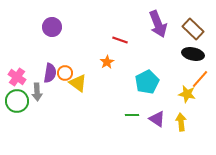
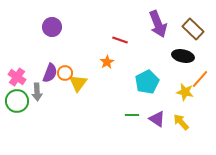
black ellipse: moved 10 px left, 2 px down
purple semicircle: rotated 12 degrees clockwise
yellow triangle: rotated 30 degrees clockwise
yellow star: moved 2 px left, 2 px up
yellow arrow: rotated 36 degrees counterclockwise
